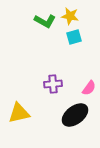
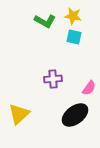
yellow star: moved 3 px right
cyan square: rotated 28 degrees clockwise
purple cross: moved 5 px up
yellow triangle: moved 1 px down; rotated 30 degrees counterclockwise
